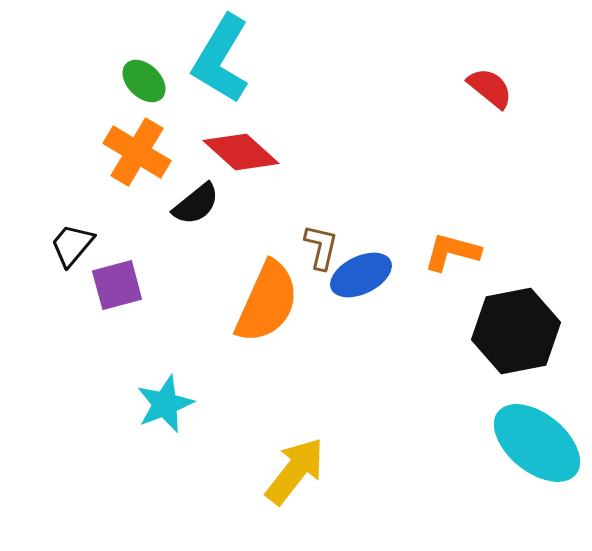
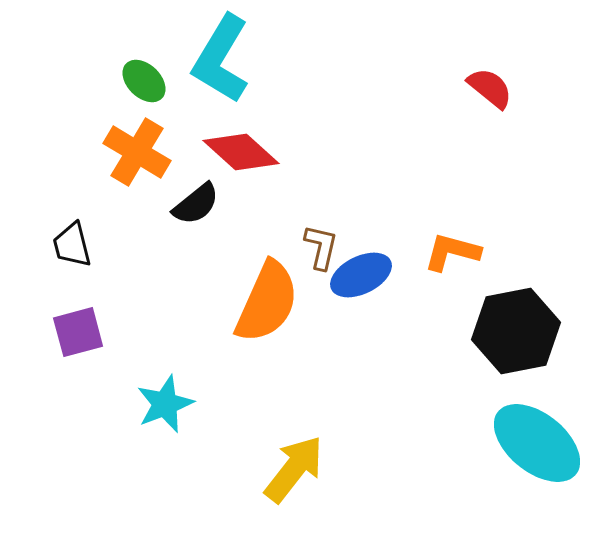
black trapezoid: rotated 54 degrees counterclockwise
purple square: moved 39 px left, 47 px down
yellow arrow: moved 1 px left, 2 px up
